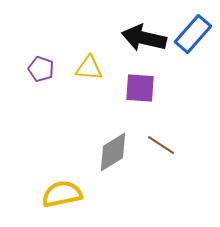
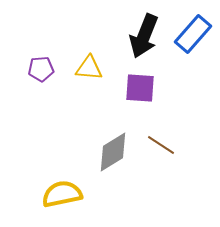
black arrow: moved 2 px up; rotated 81 degrees counterclockwise
purple pentagon: rotated 25 degrees counterclockwise
